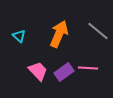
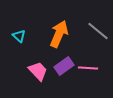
purple rectangle: moved 6 px up
